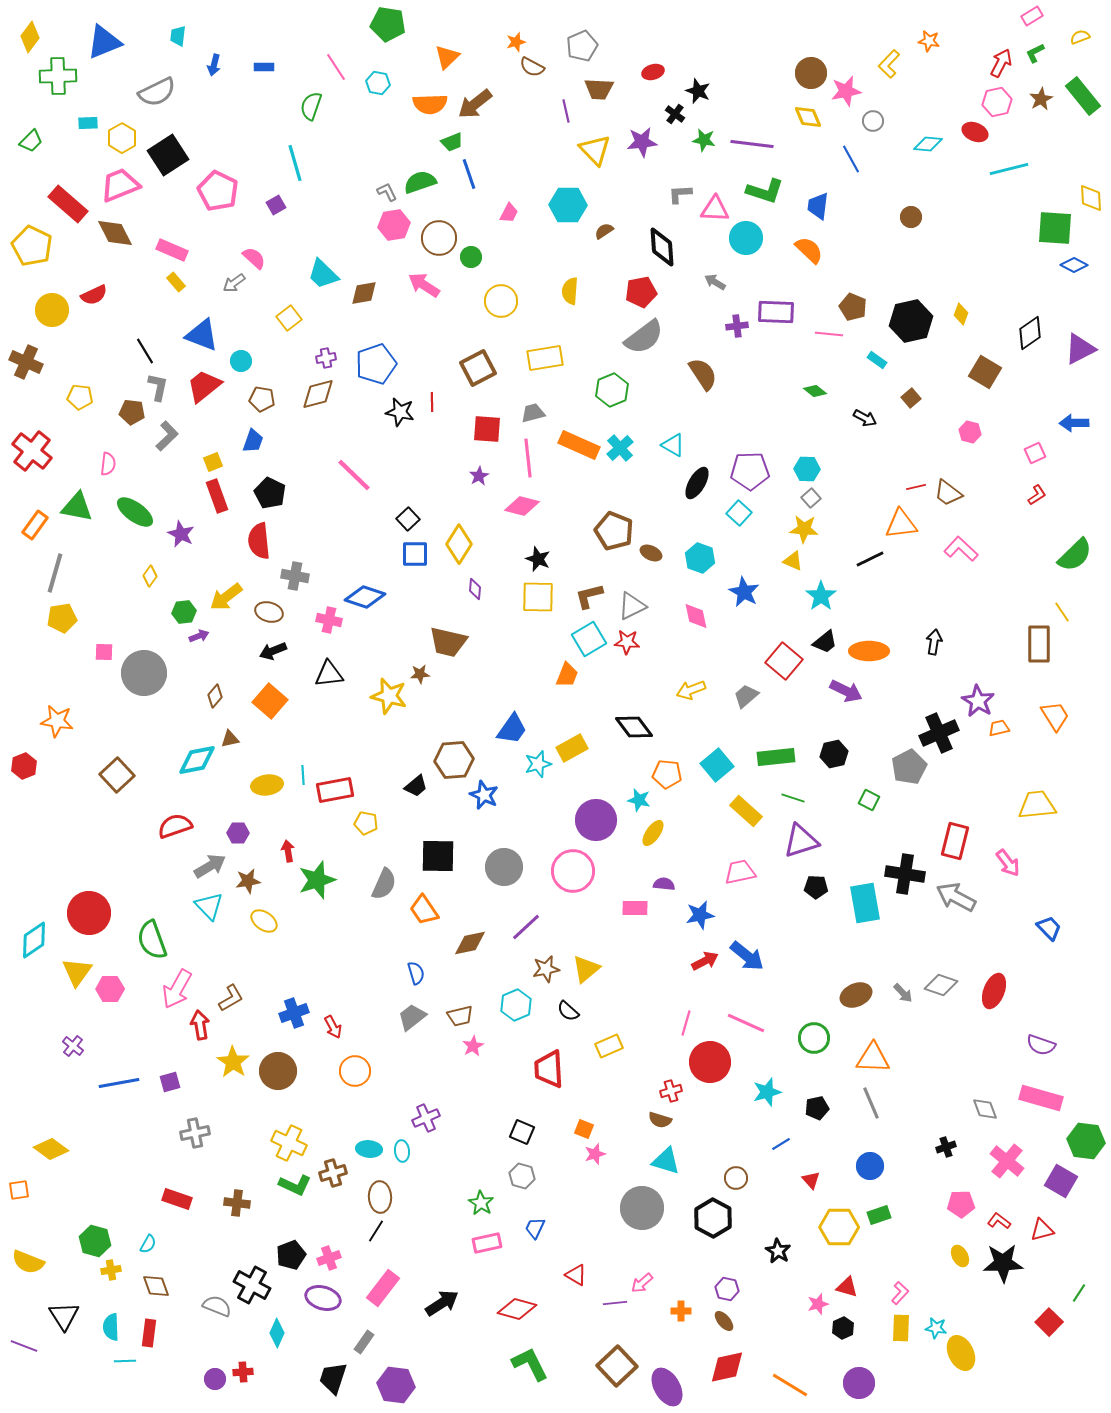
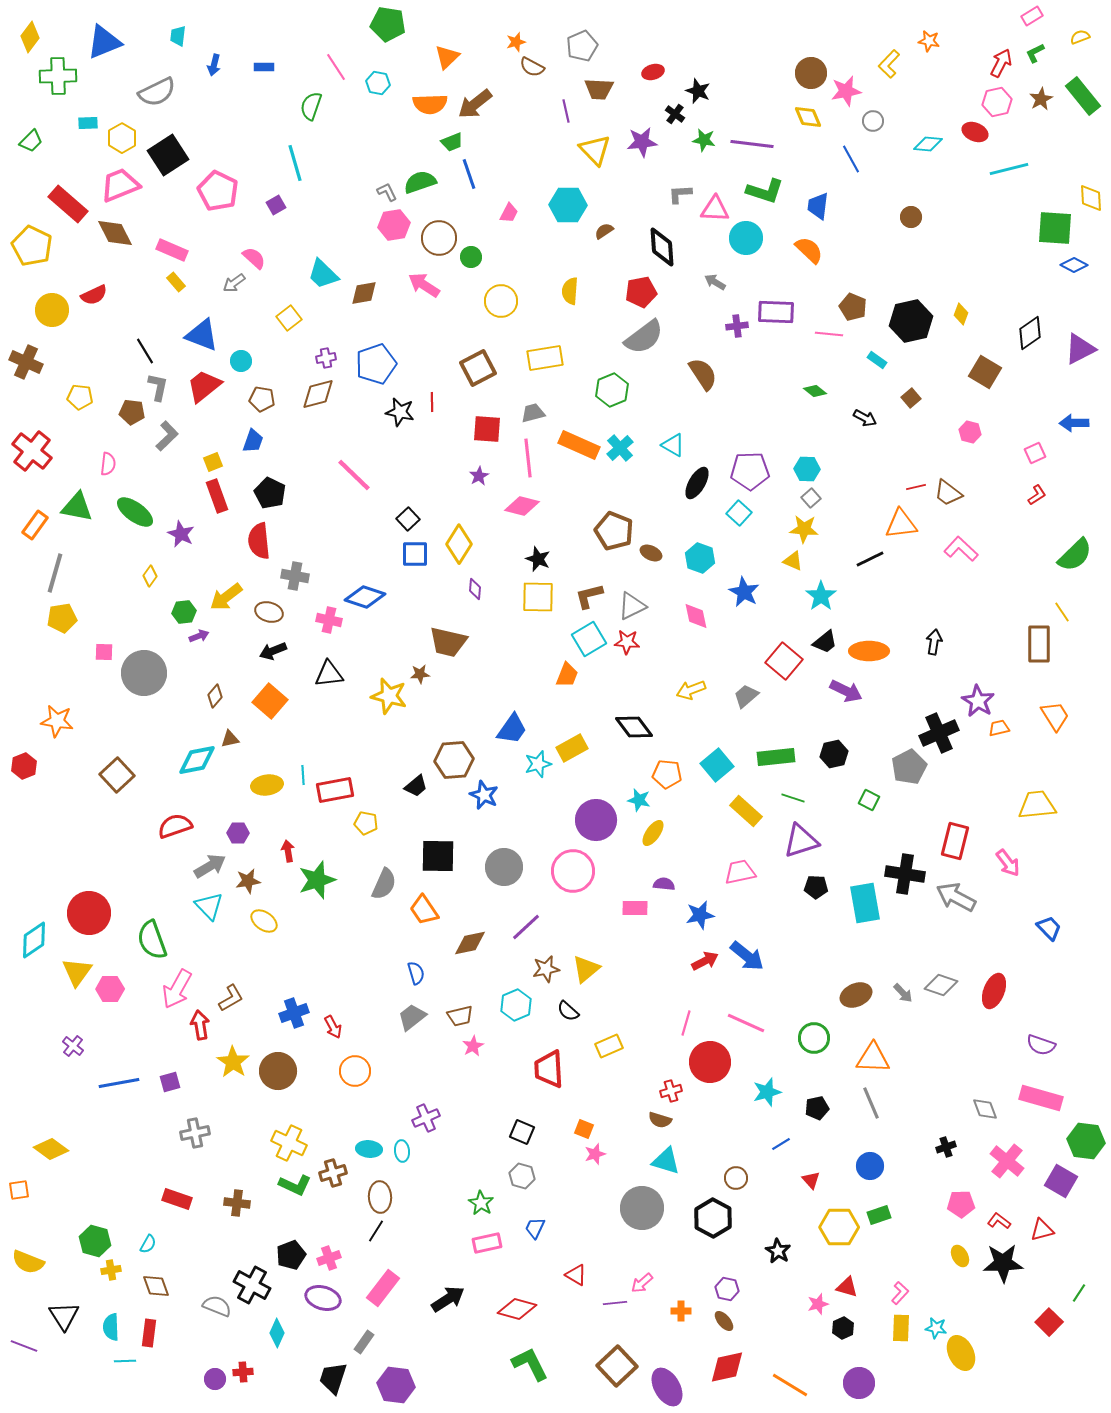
black arrow at (442, 1303): moved 6 px right, 4 px up
